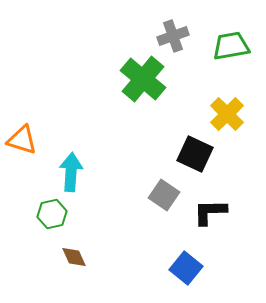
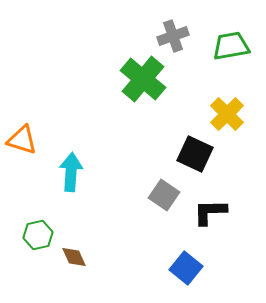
green hexagon: moved 14 px left, 21 px down
